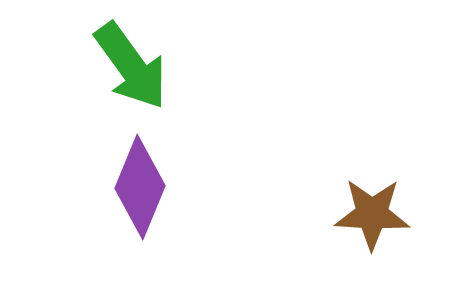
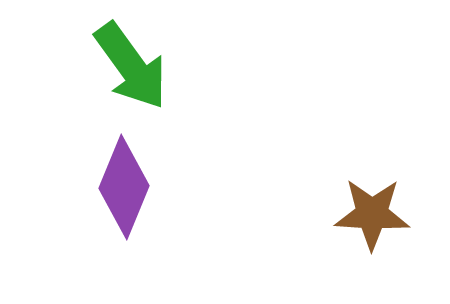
purple diamond: moved 16 px left
